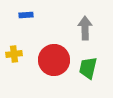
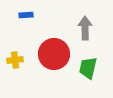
yellow cross: moved 1 px right, 6 px down
red circle: moved 6 px up
